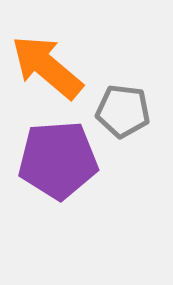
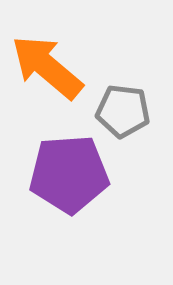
purple pentagon: moved 11 px right, 14 px down
